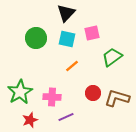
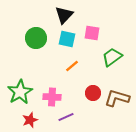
black triangle: moved 2 px left, 2 px down
pink square: rotated 21 degrees clockwise
